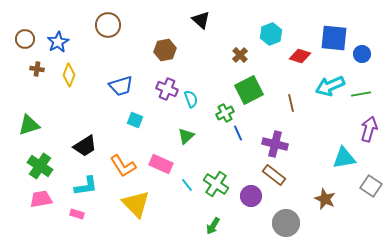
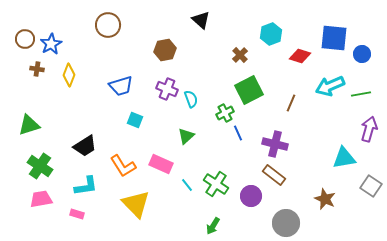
blue star at (58, 42): moved 7 px left, 2 px down
brown line at (291, 103): rotated 36 degrees clockwise
